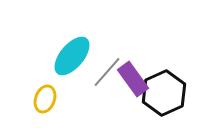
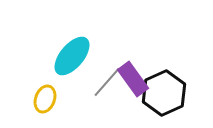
gray line: moved 10 px down
